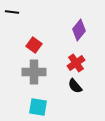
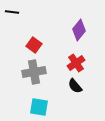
gray cross: rotated 10 degrees counterclockwise
cyan square: moved 1 px right
